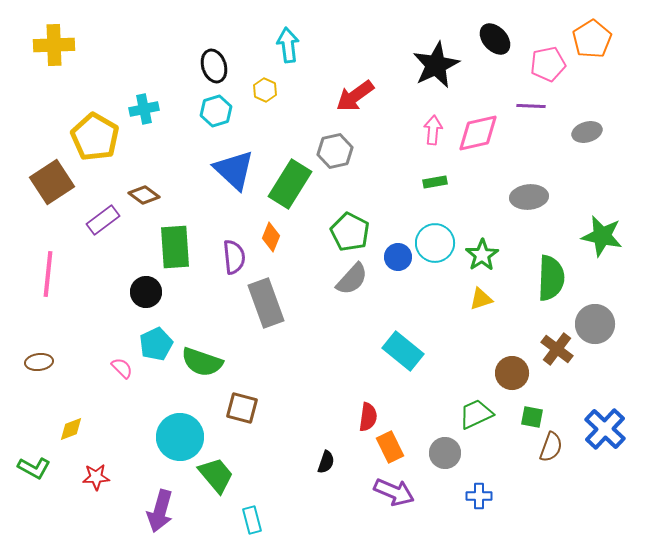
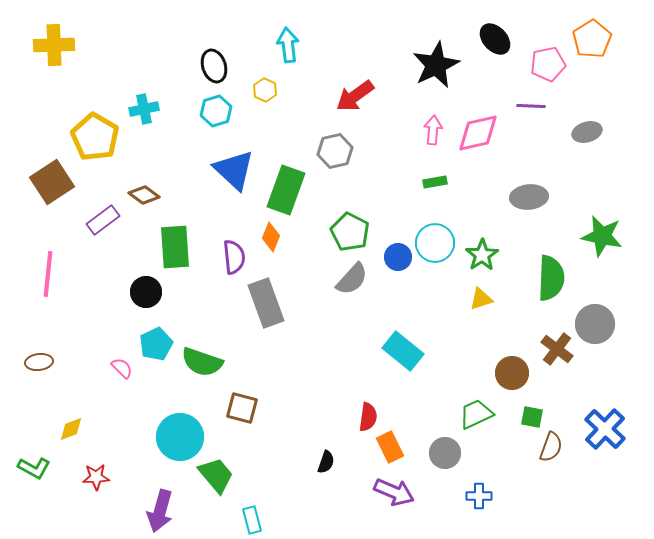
green rectangle at (290, 184): moved 4 px left, 6 px down; rotated 12 degrees counterclockwise
